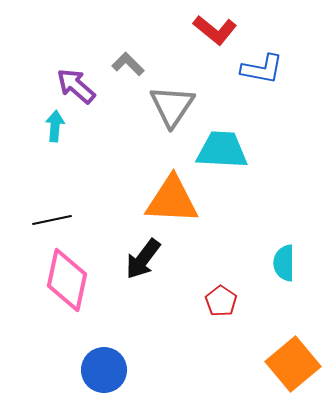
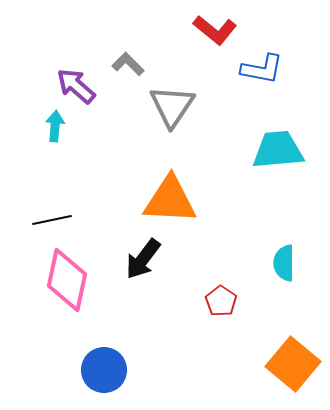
cyan trapezoid: moved 56 px right; rotated 8 degrees counterclockwise
orange triangle: moved 2 px left
orange square: rotated 10 degrees counterclockwise
